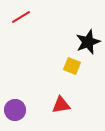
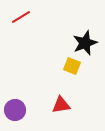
black star: moved 3 px left, 1 px down
